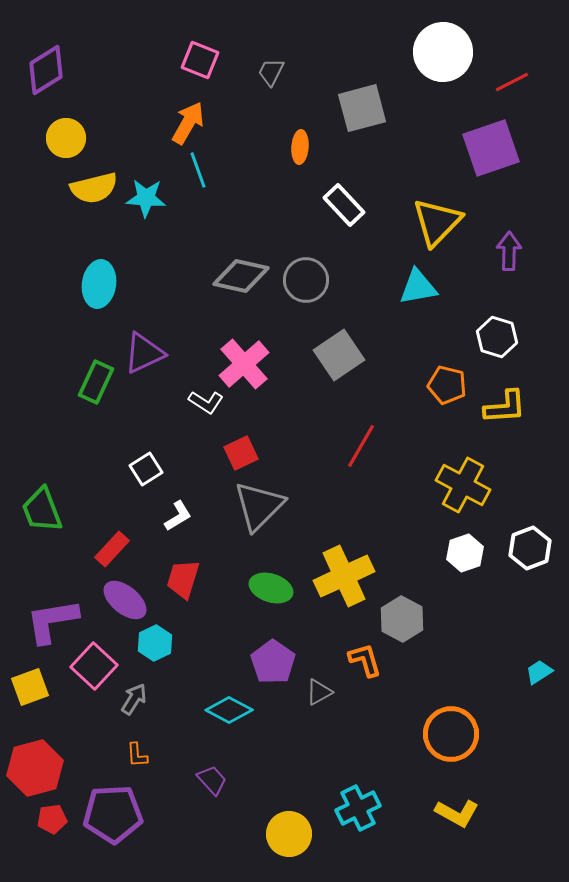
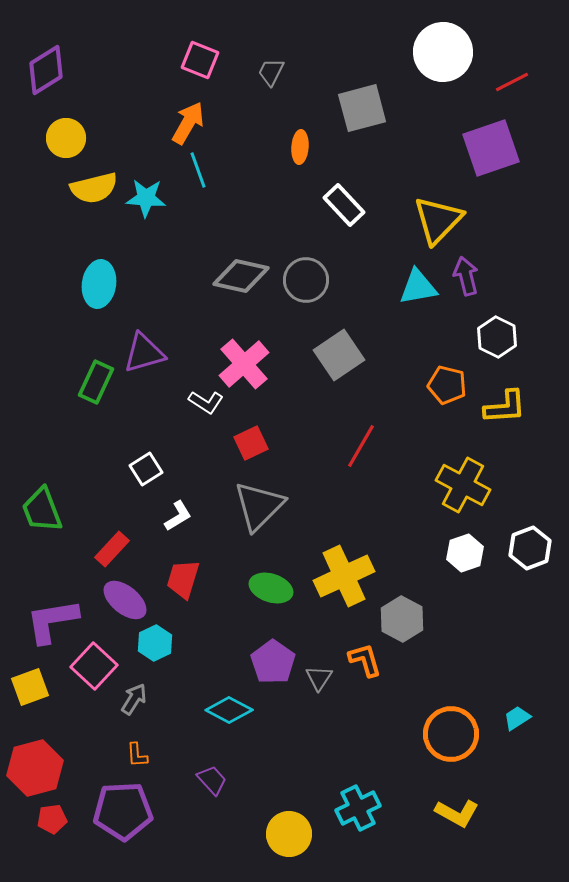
yellow triangle at (437, 222): moved 1 px right, 2 px up
purple arrow at (509, 251): moved 43 px left, 25 px down; rotated 15 degrees counterclockwise
white hexagon at (497, 337): rotated 9 degrees clockwise
purple triangle at (144, 353): rotated 9 degrees clockwise
red square at (241, 453): moved 10 px right, 10 px up
cyan trapezoid at (539, 672): moved 22 px left, 46 px down
gray triangle at (319, 692): moved 14 px up; rotated 28 degrees counterclockwise
purple pentagon at (113, 814): moved 10 px right, 3 px up
